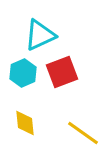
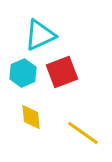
yellow diamond: moved 6 px right, 6 px up
